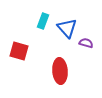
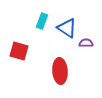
cyan rectangle: moved 1 px left
blue triangle: rotated 15 degrees counterclockwise
purple semicircle: rotated 16 degrees counterclockwise
